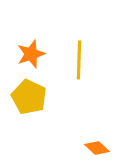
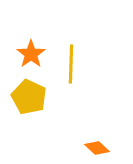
orange star: rotated 16 degrees counterclockwise
yellow line: moved 8 px left, 4 px down
